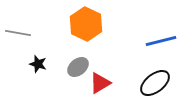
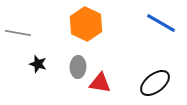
blue line: moved 18 px up; rotated 44 degrees clockwise
gray ellipse: rotated 50 degrees counterclockwise
red triangle: rotated 40 degrees clockwise
